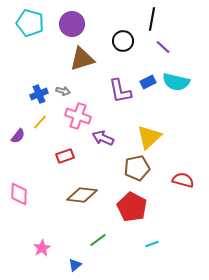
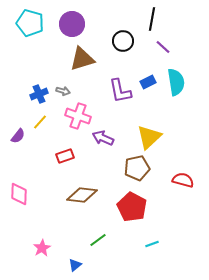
cyan semicircle: rotated 112 degrees counterclockwise
